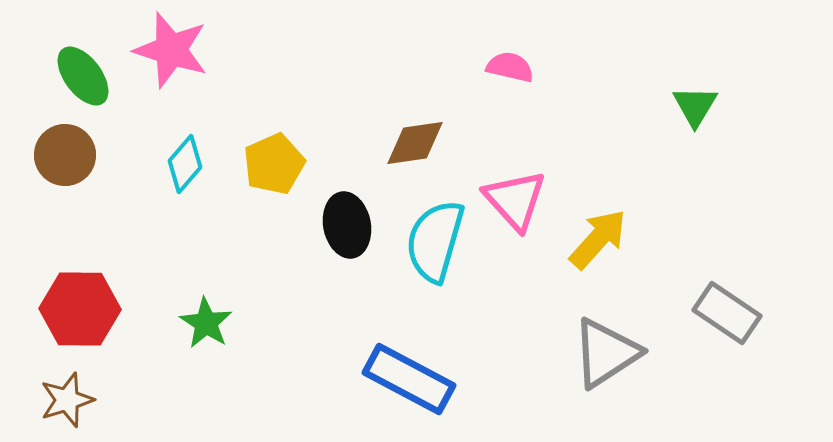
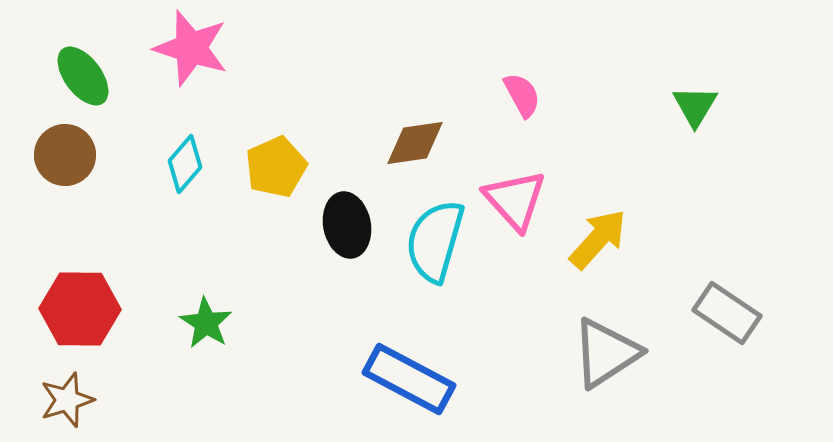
pink star: moved 20 px right, 2 px up
pink semicircle: moved 12 px right, 28 px down; rotated 48 degrees clockwise
yellow pentagon: moved 2 px right, 3 px down
